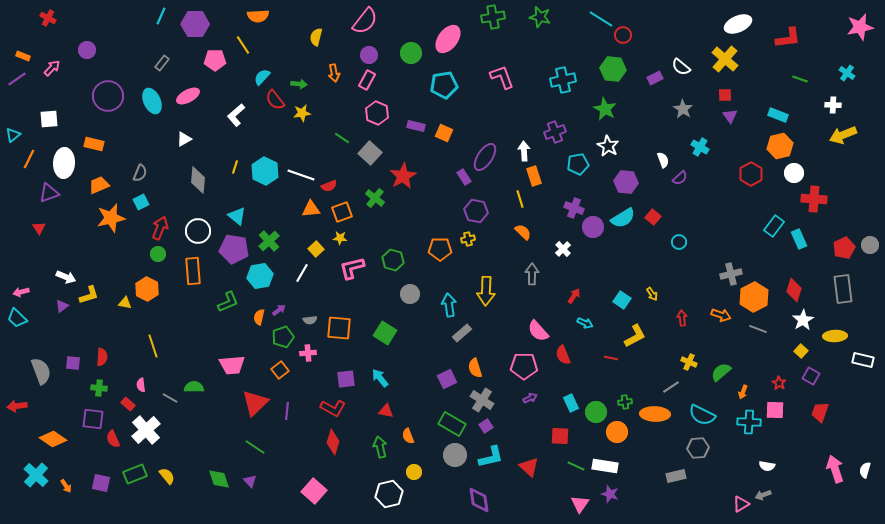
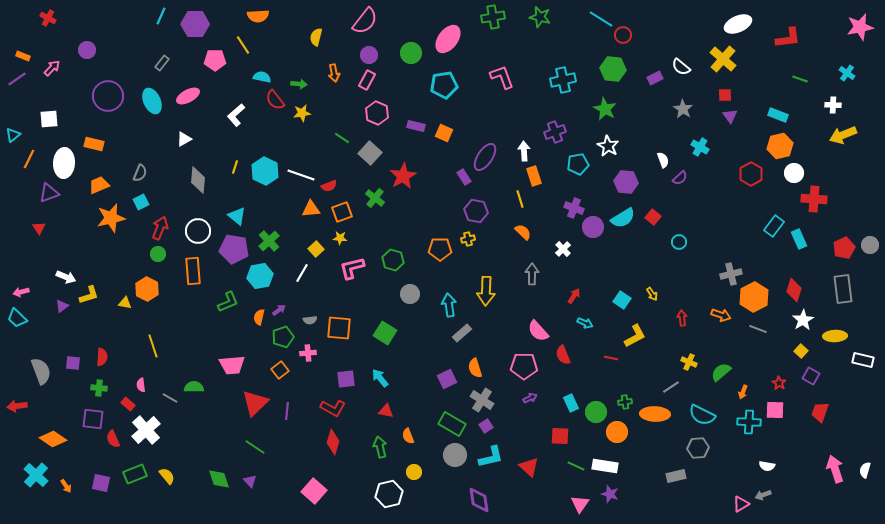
yellow cross at (725, 59): moved 2 px left
cyan semicircle at (262, 77): rotated 60 degrees clockwise
